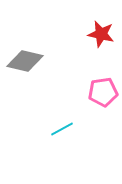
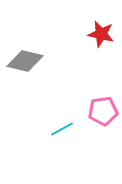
pink pentagon: moved 19 px down
